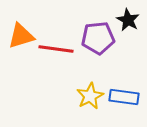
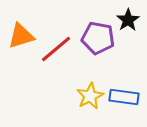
black star: rotated 10 degrees clockwise
purple pentagon: rotated 16 degrees clockwise
red line: rotated 48 degrees counterclockwise
